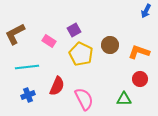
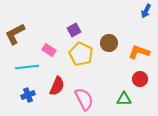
pink rectangle: moved 9 px down
brown circle: moved 1 px left, 2 px up
